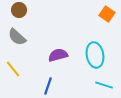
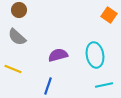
orange square: moved 2 px right, 1 px down
yellow line: rotated 30 degrees counterclockwise
cyan line: rotated 30 degrees counterclockwise
